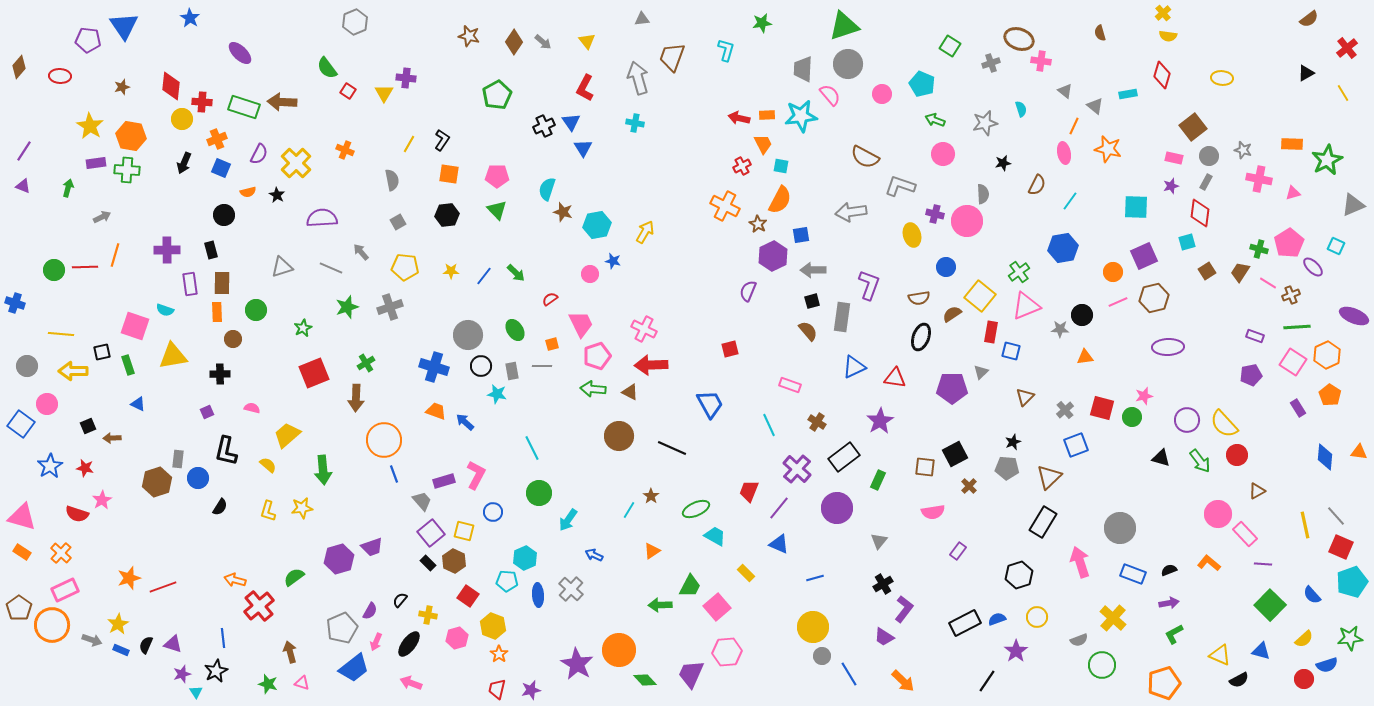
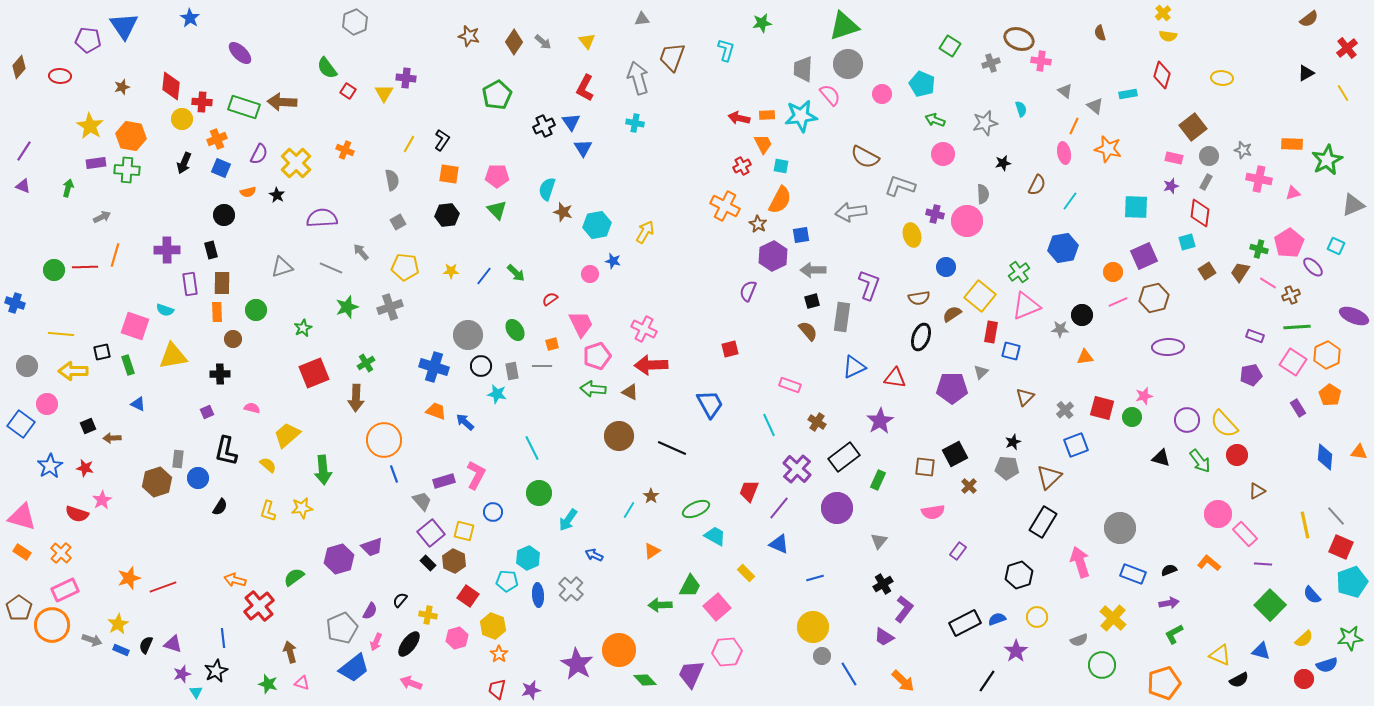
cyan hexagon at (525, 558): moved 3 px right
